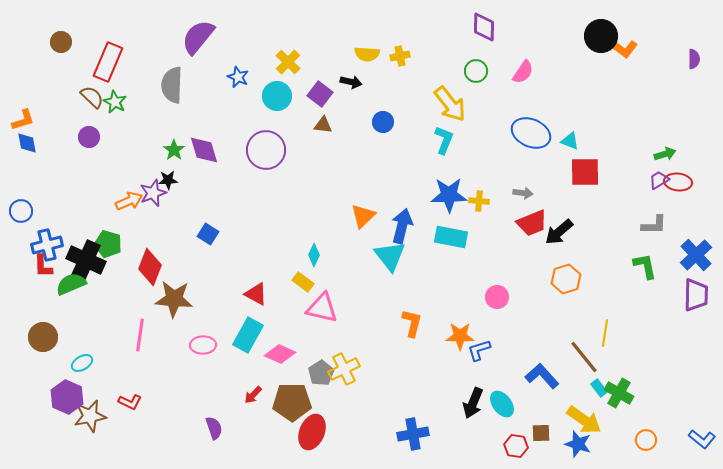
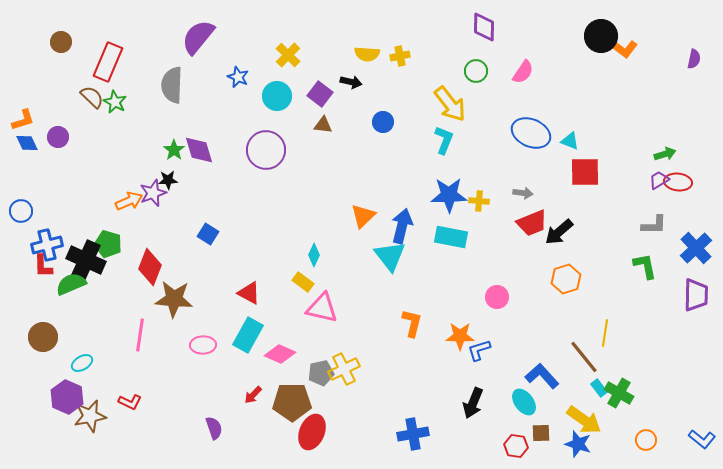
purple semicircle at (694, 59): rotated 12 degrees clockwise
yellow cross at (288, 62): moved 7 px up
purple circle at (89, 137): moved 31 px left
blue diamond at (27, 143): rotated 15 degrees counterclockwise
purple diamond at (204, 150): moved 5 px left
blue cross at (696, 255): moved 7 px up
red triangle at (256, 294): moved 7 px left, 1 px up
gray pentagon at (321, 373): rotated 20 degrees clockwise
cyan ellipse at (502, 404): moved 22 px right, 2 px up
